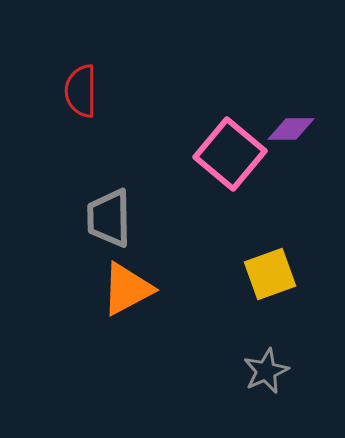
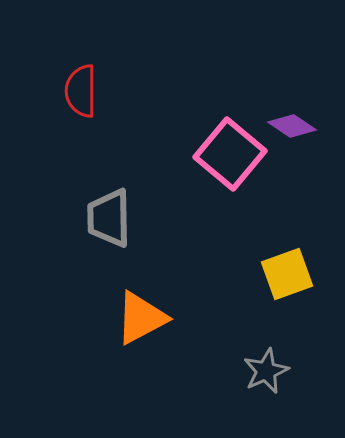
purple diamond: moved 1 px right, 3 px up; rotated 33 degrees clockwise
yellow square: moved 17 px right
orange triangle: moved 14 px right, 29 px down
